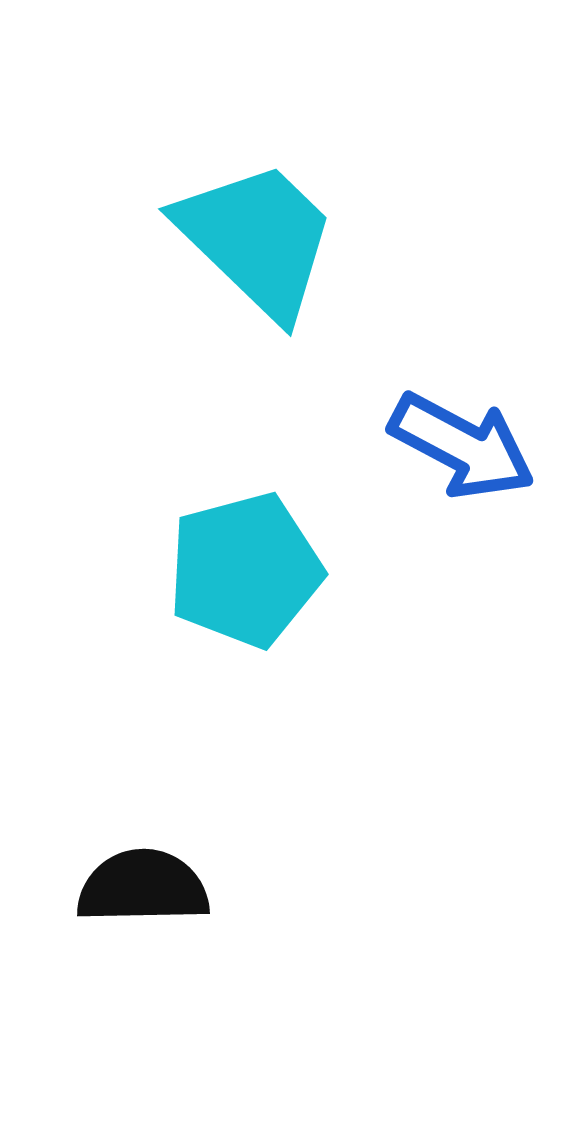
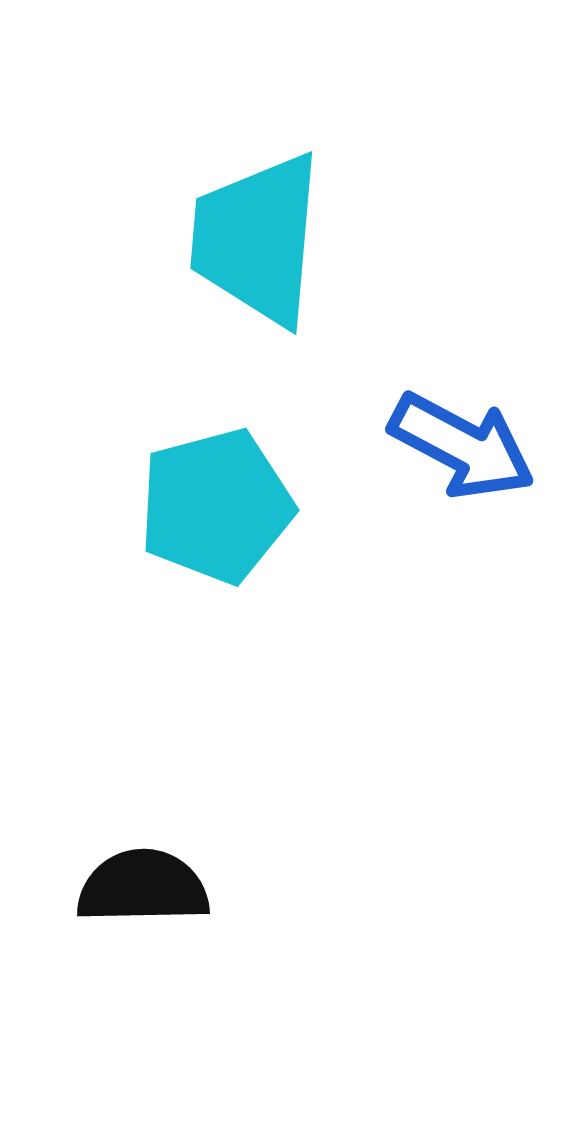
cyan trapezoid: rotated 129 degrees counterclockwise
cyan pentagon: moved 29 px left, 64 px up
